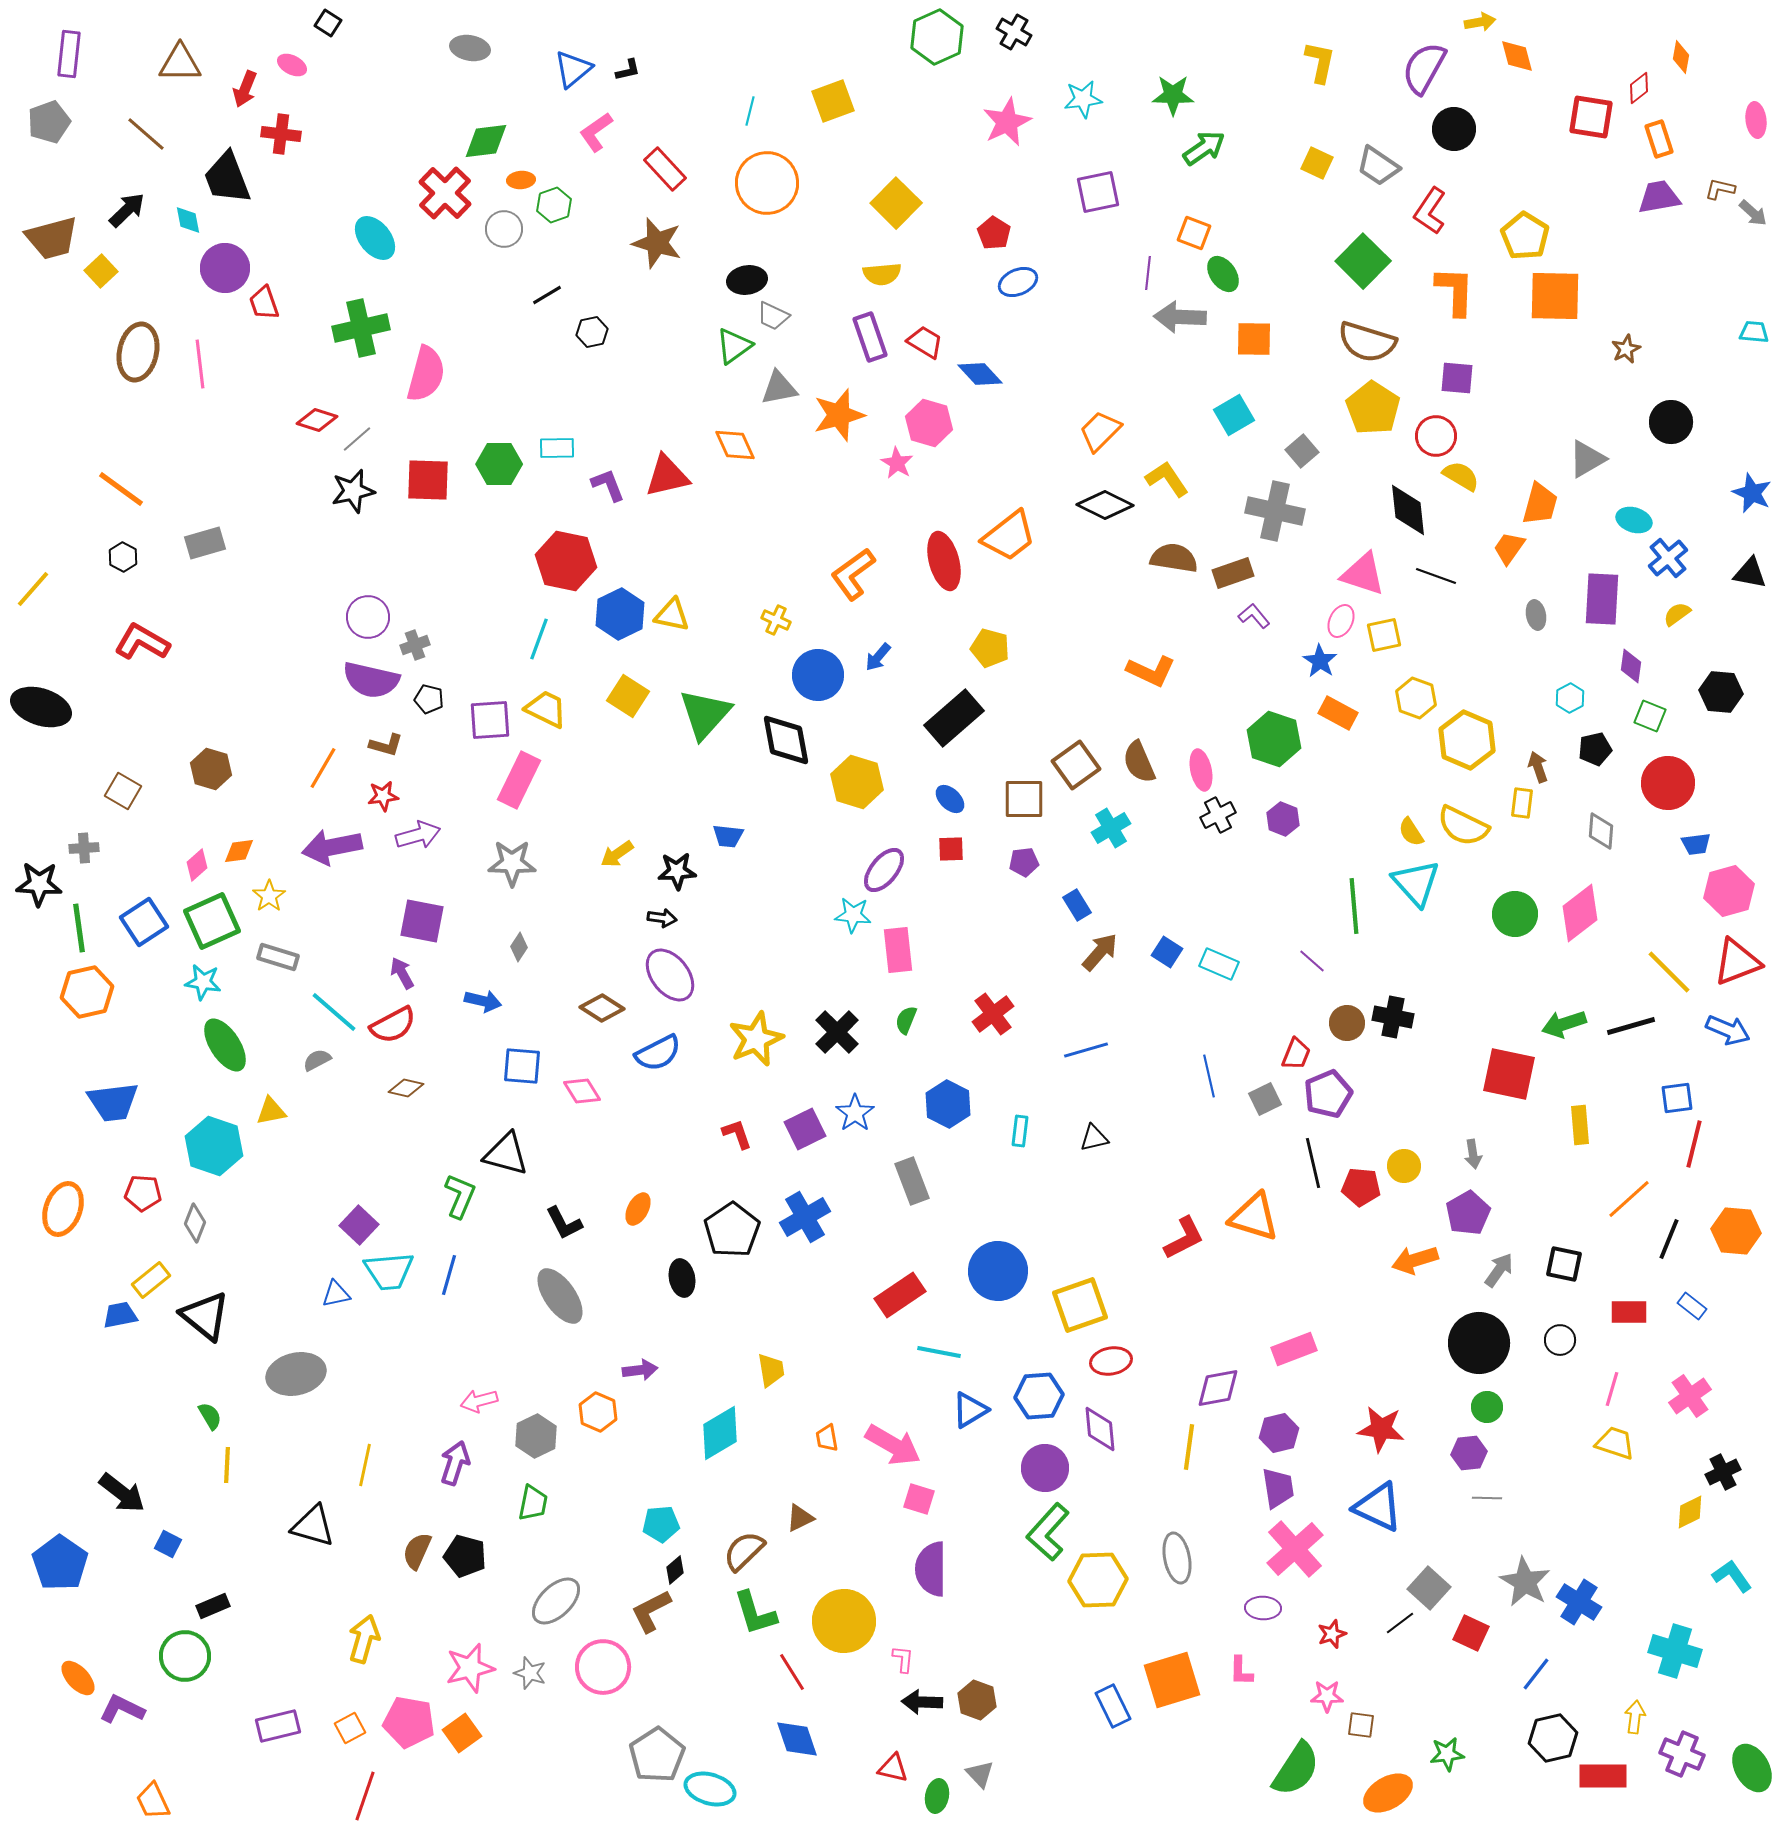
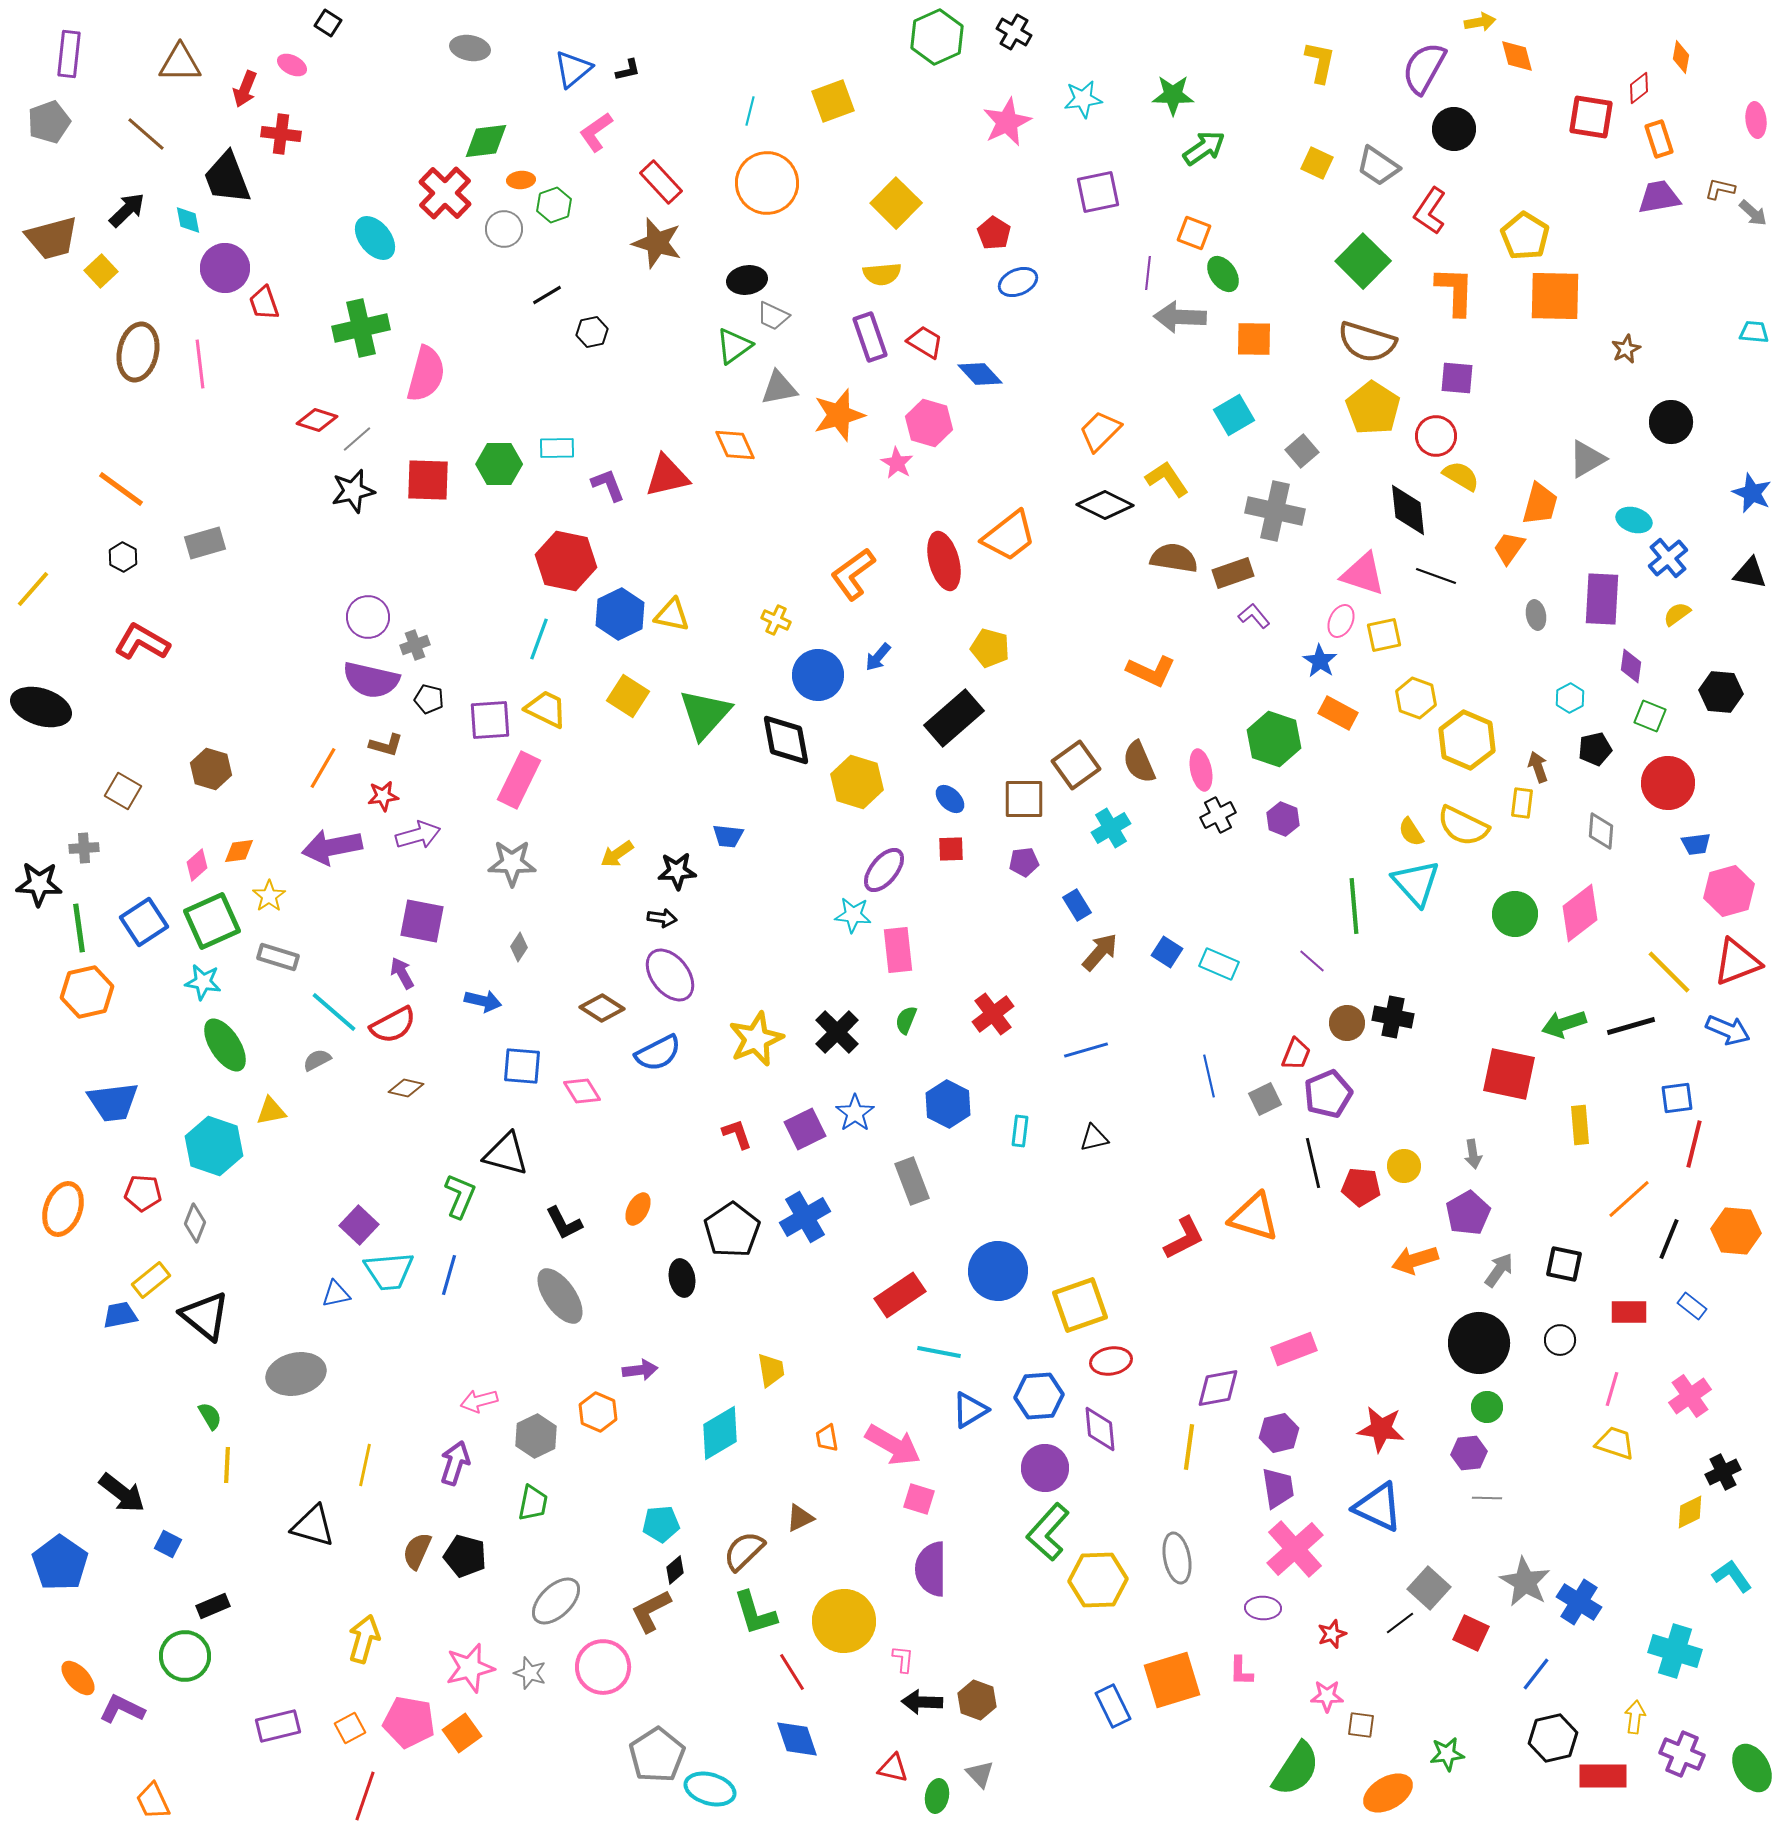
red rectangle at (665, 169): moved 4 px left, 13 px down
